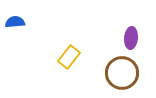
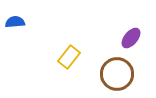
purple ellipse: rotated 35 degrees clockwise
brown circle: moved 5 px left, 1 px down
